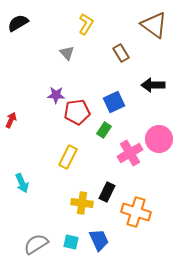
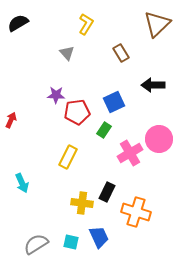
brown triangle: moved 3 px right, 1 px up; rotated 40 degrees clockwise
blue trapezoid: moved 3 px up
